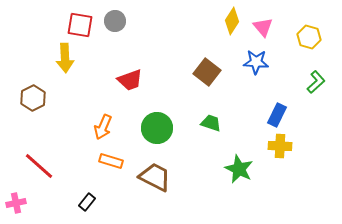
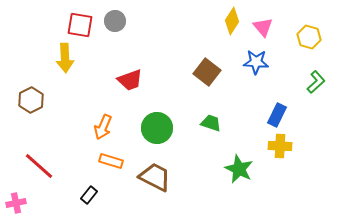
brown hexagon: moved 2 px left, 2 px down
black rectangle: moved 2 px right, 7 px up
